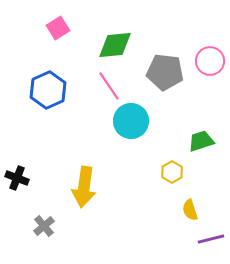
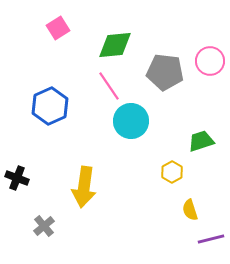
blue hexagon: moved 2 px right, 16 px down
